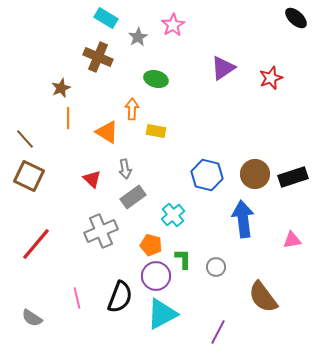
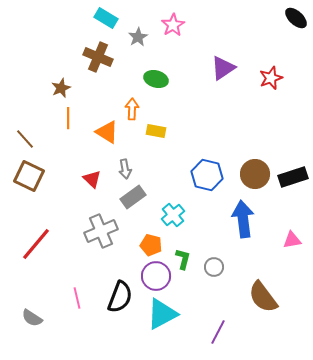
green L-shape: rotated 15 degrees clockwise
gray circle: moved 2 px left
